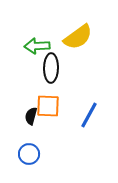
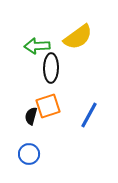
orange square: rotated 20 degrees counterclockwise
